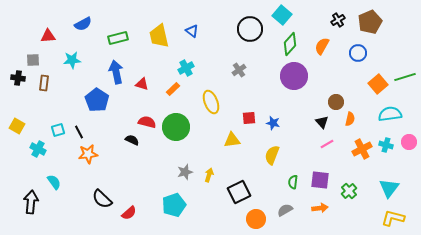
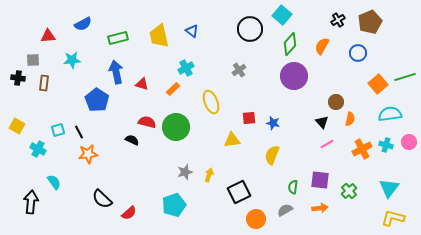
green semicircle at (293, 182): moved 5 px down
